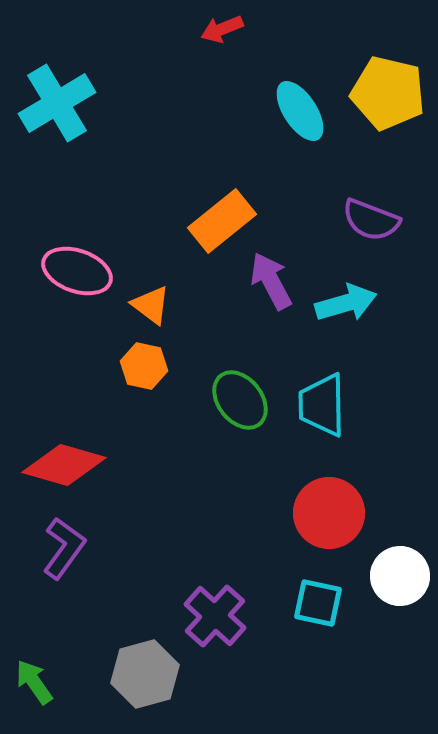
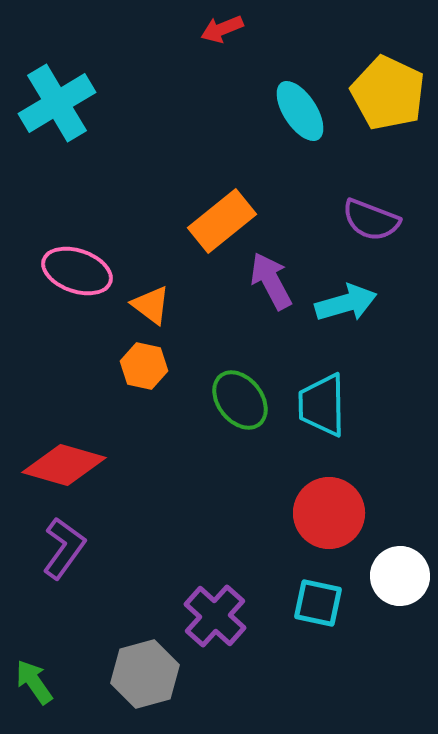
yellow pentagon: rotated 12 degrees clockwise
